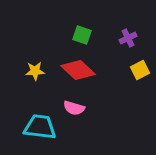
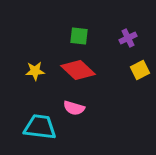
green square: moved 3 px left, 1 px down; rotated 12 degrees counterclockwise
